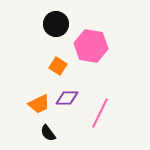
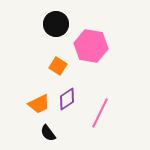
purple diamond: moved 1 px down; rotated 35 degrees counterclockwise
